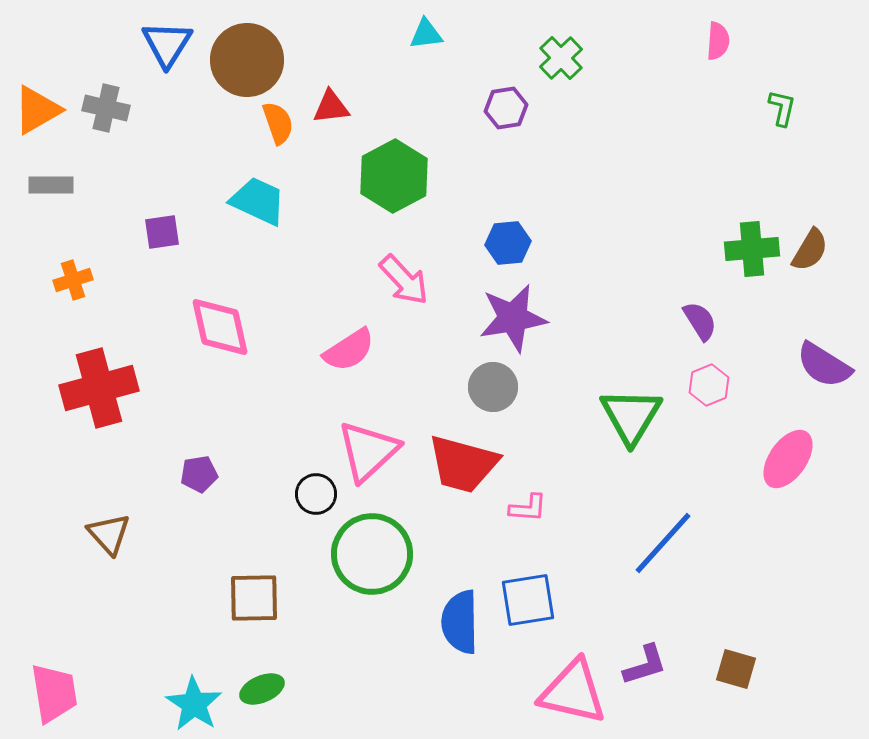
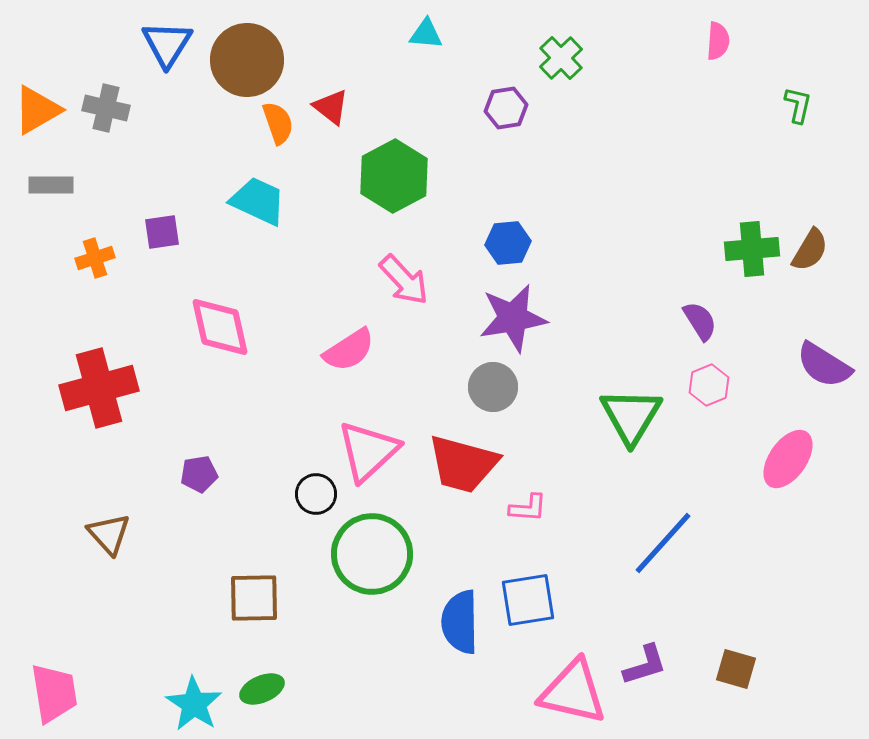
cyan triangle at (426, 34): rotated 12 degrees clockwise
red triangle at (331, 107): rotated 45 degrees clockwise
green L-shape at (782, 108): moved 16 px right, 3 px up
orange cross at (73, 280): moved 22 px right, 22 px up
